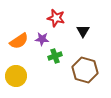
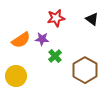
red star: rotated 24 degrees counterclockwise
black triangle: moved 9 px right, 12 px up; rotated 24 degrees counterclockwise
orange semicircle: moved 2 px right, 1 px up
green cross: rotated 24 degrees counterclockwise
brown hexagon: rotated 15 degrees clockwise
